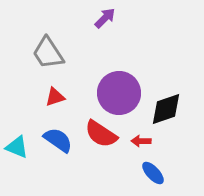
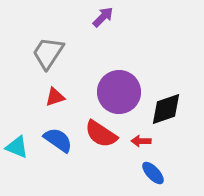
purple arrow: moved 2 px left, 1 px up
gray trapezoid: rotated 66 degrees clockwise
purple circle: moved 1 px up
